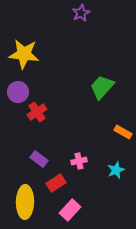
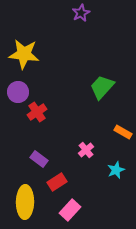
pink cross: moved 7 px right, 11 px up; rotated 28 degrees counterclockwise
red rectangle: moved 1 px right, 1 px up
